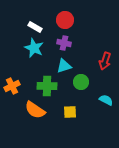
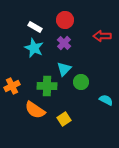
purple cross: rotated 32 degrees clockwise
red arrow: moved 3 px left, 25 px up; rotated 72 degrees clockwise
cyan triangle: moved 3 px down; rotated 28 degrees counterclockwise
yellow square: moved 6 px left, 7 px down; rotated 32 degrees counterclockwise
